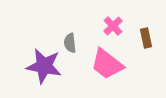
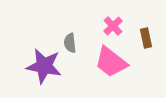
pink trapezoid: moved 4 px right, 2 px up
